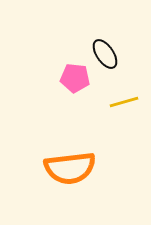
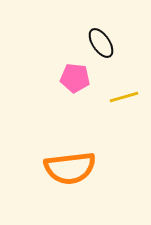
black ellipse: moved 4 px left, 11 px up
yellow line: moved 5 px up
